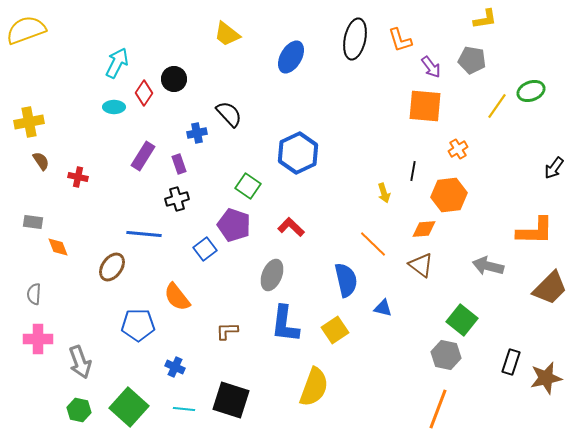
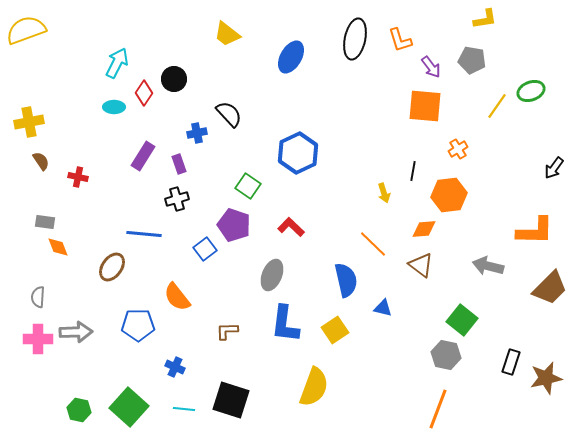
gray rectangle at (33, 222): moved 12 px right
gray semicircle at (34, 294): moved 4 px right, 3 px down
gray arrow at (80, 362): moved 4 px left, 30 px up; rotated 72 degrees counterclockwise
